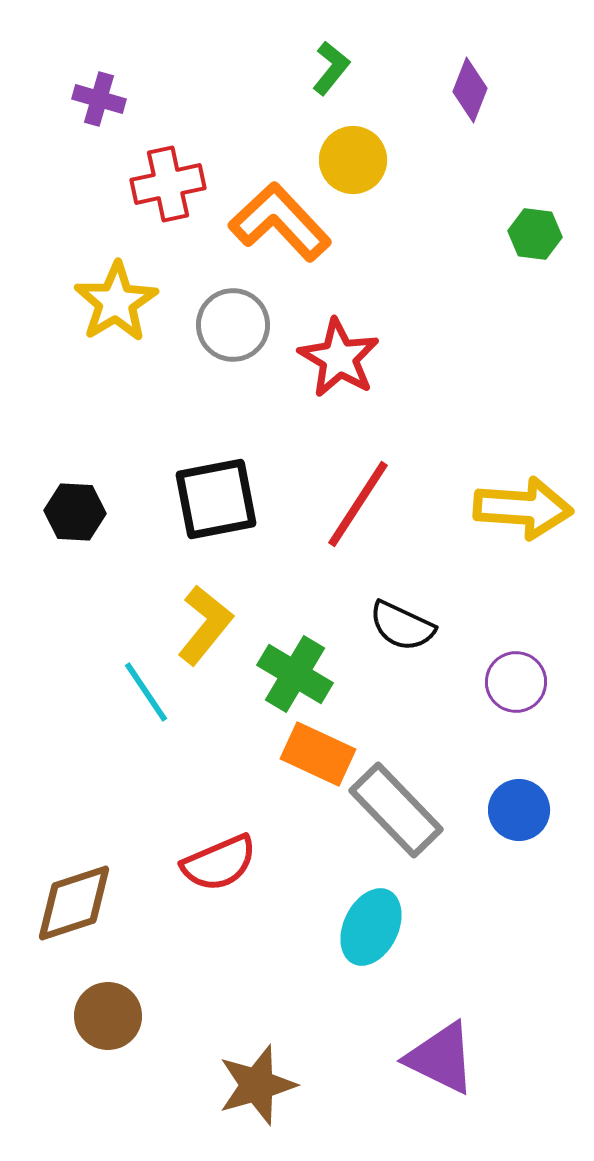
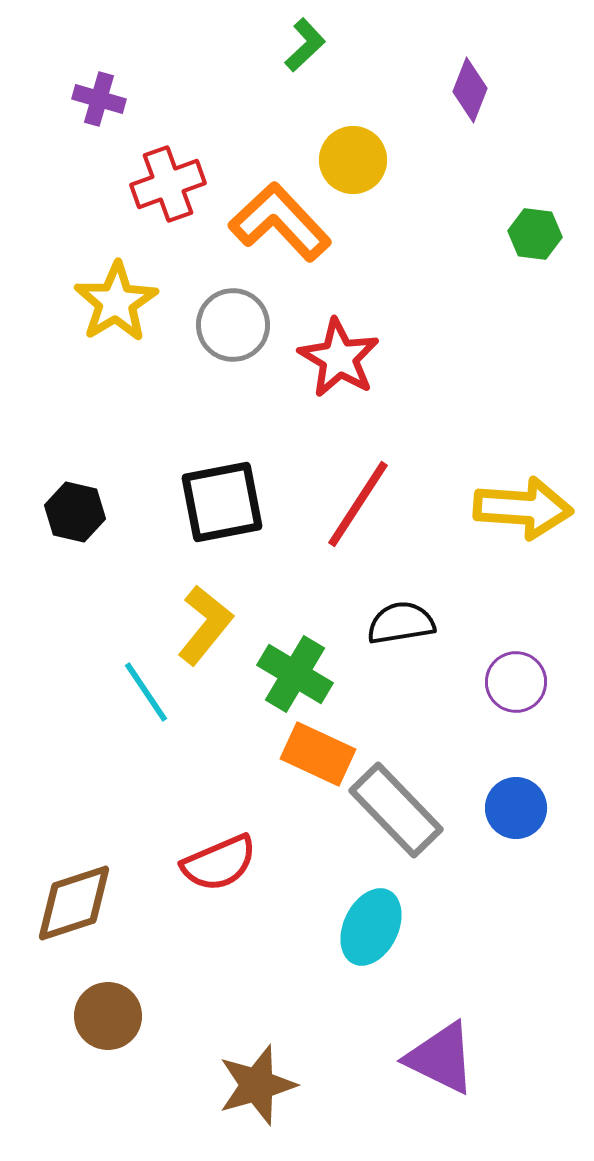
green L-shape: moved 26 px left, 23 px up; rotated 8 degrees clockwise
red cross: rotated 8 degrees counterclockwise
black square: moved 6 px right, 3 px down
black hexagon: rotated 10 degrees clockwise
black semicircle: moved 1 px left, 3 px up; rotated 146 degrees clockwise
blue circle: moved 3 px left, 2 px up
